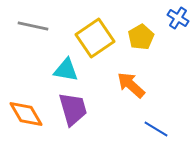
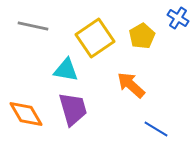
yellow pentagon: moved 1 px right, 1 px up
